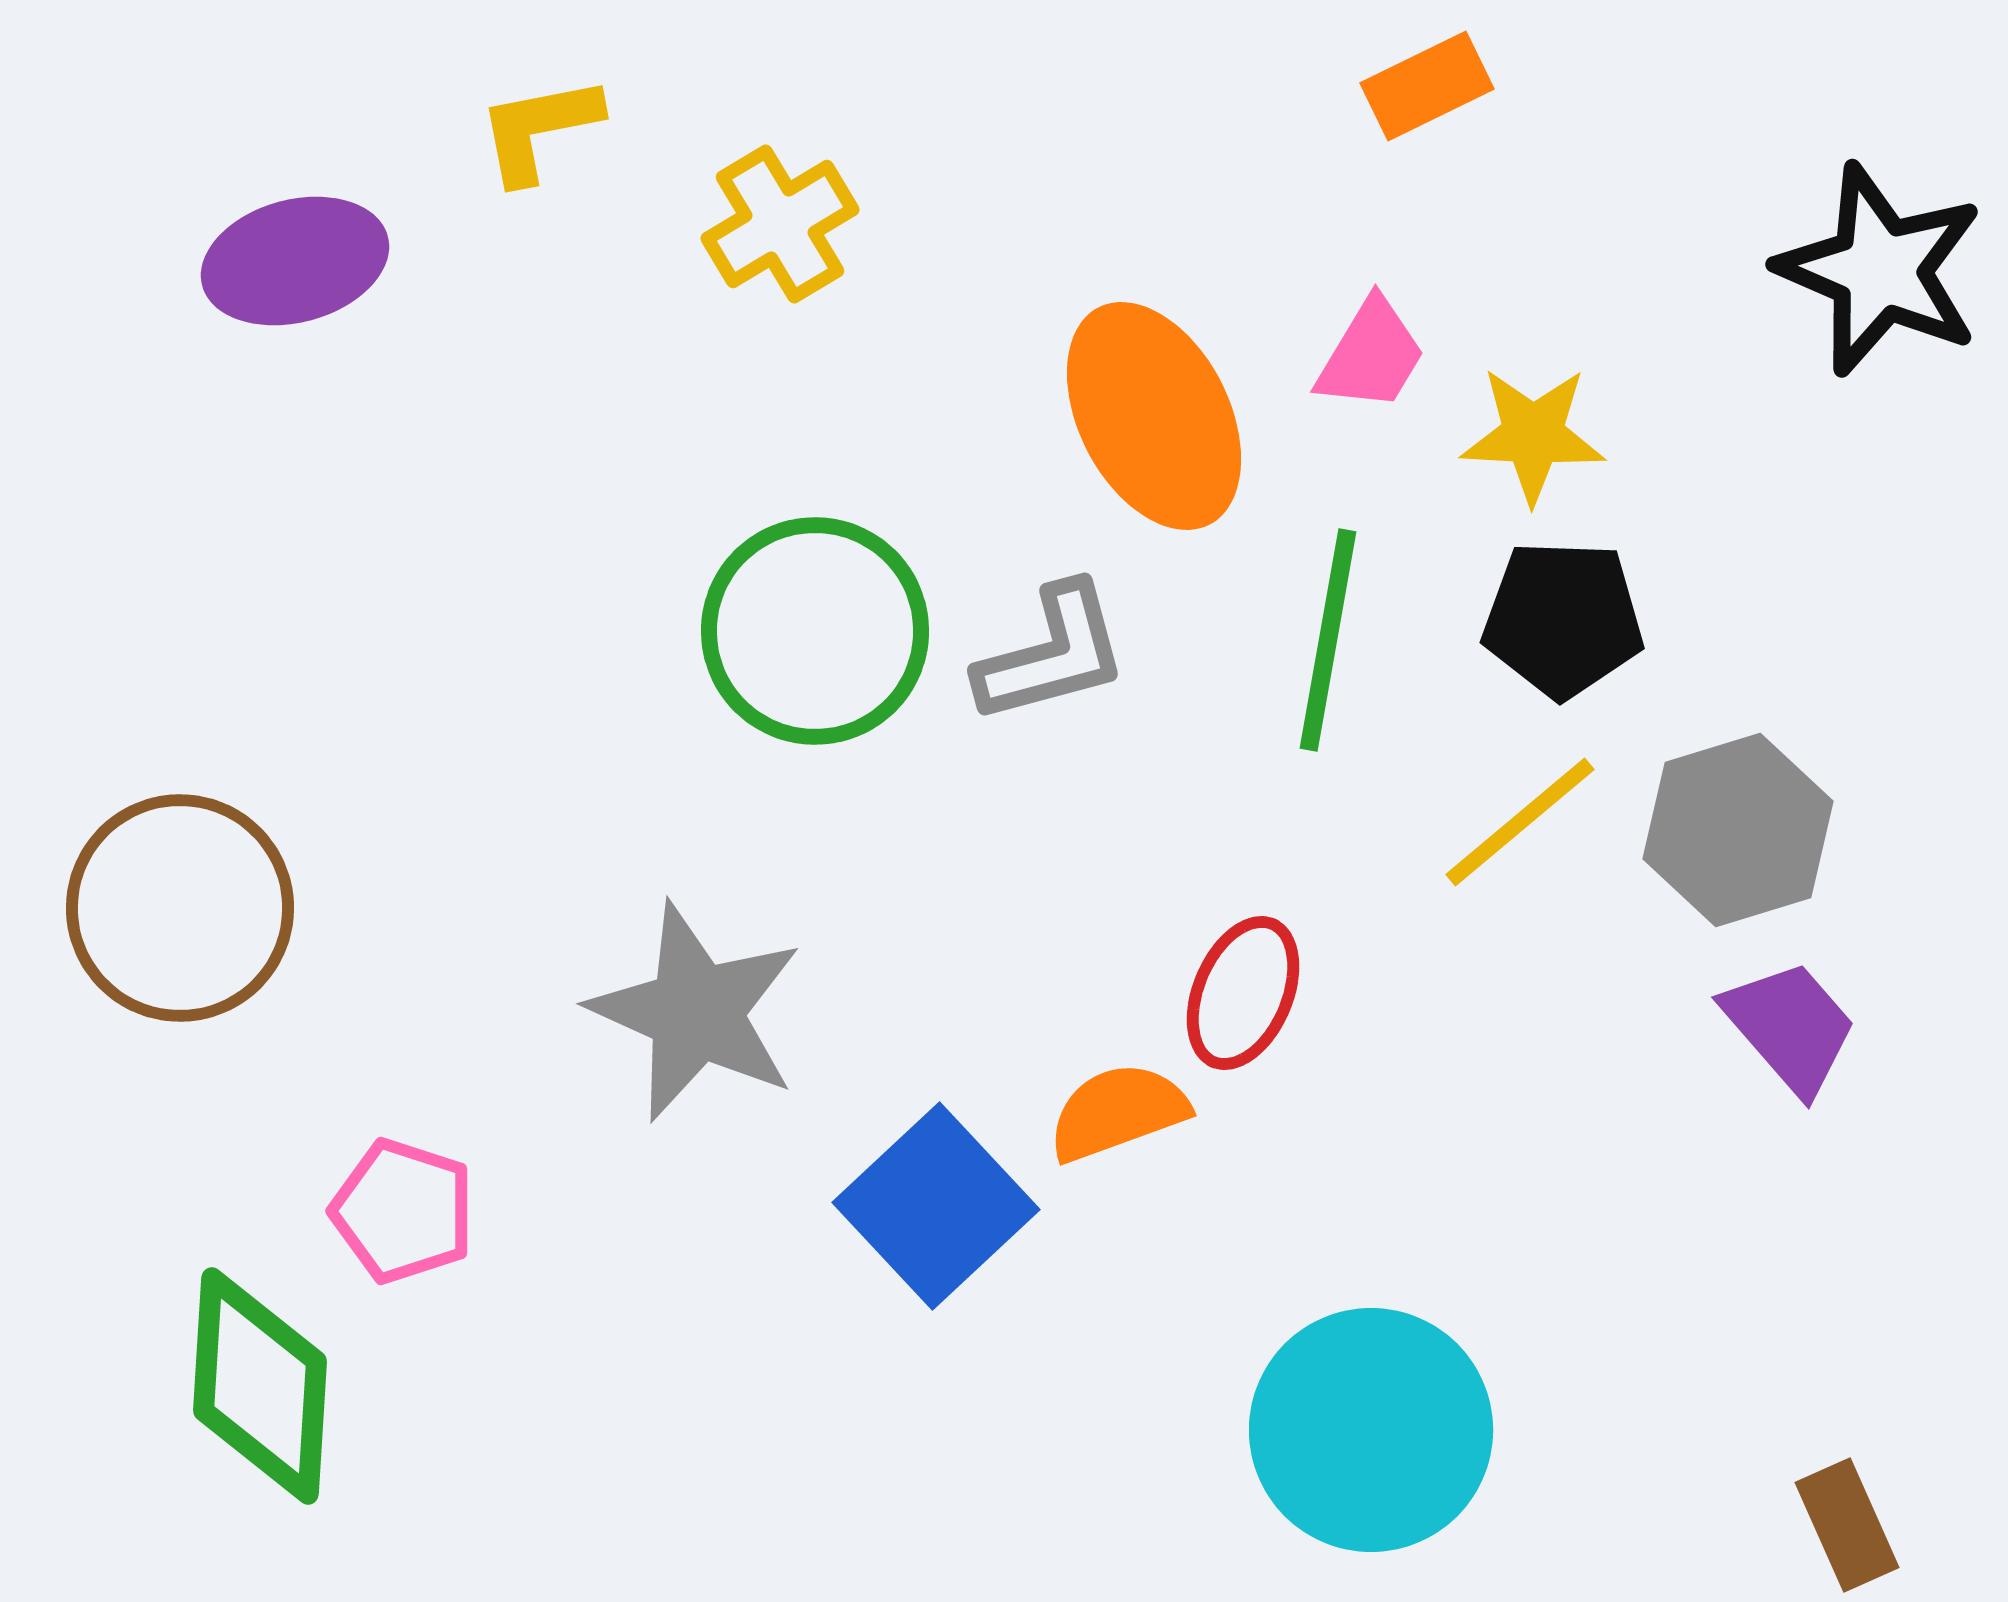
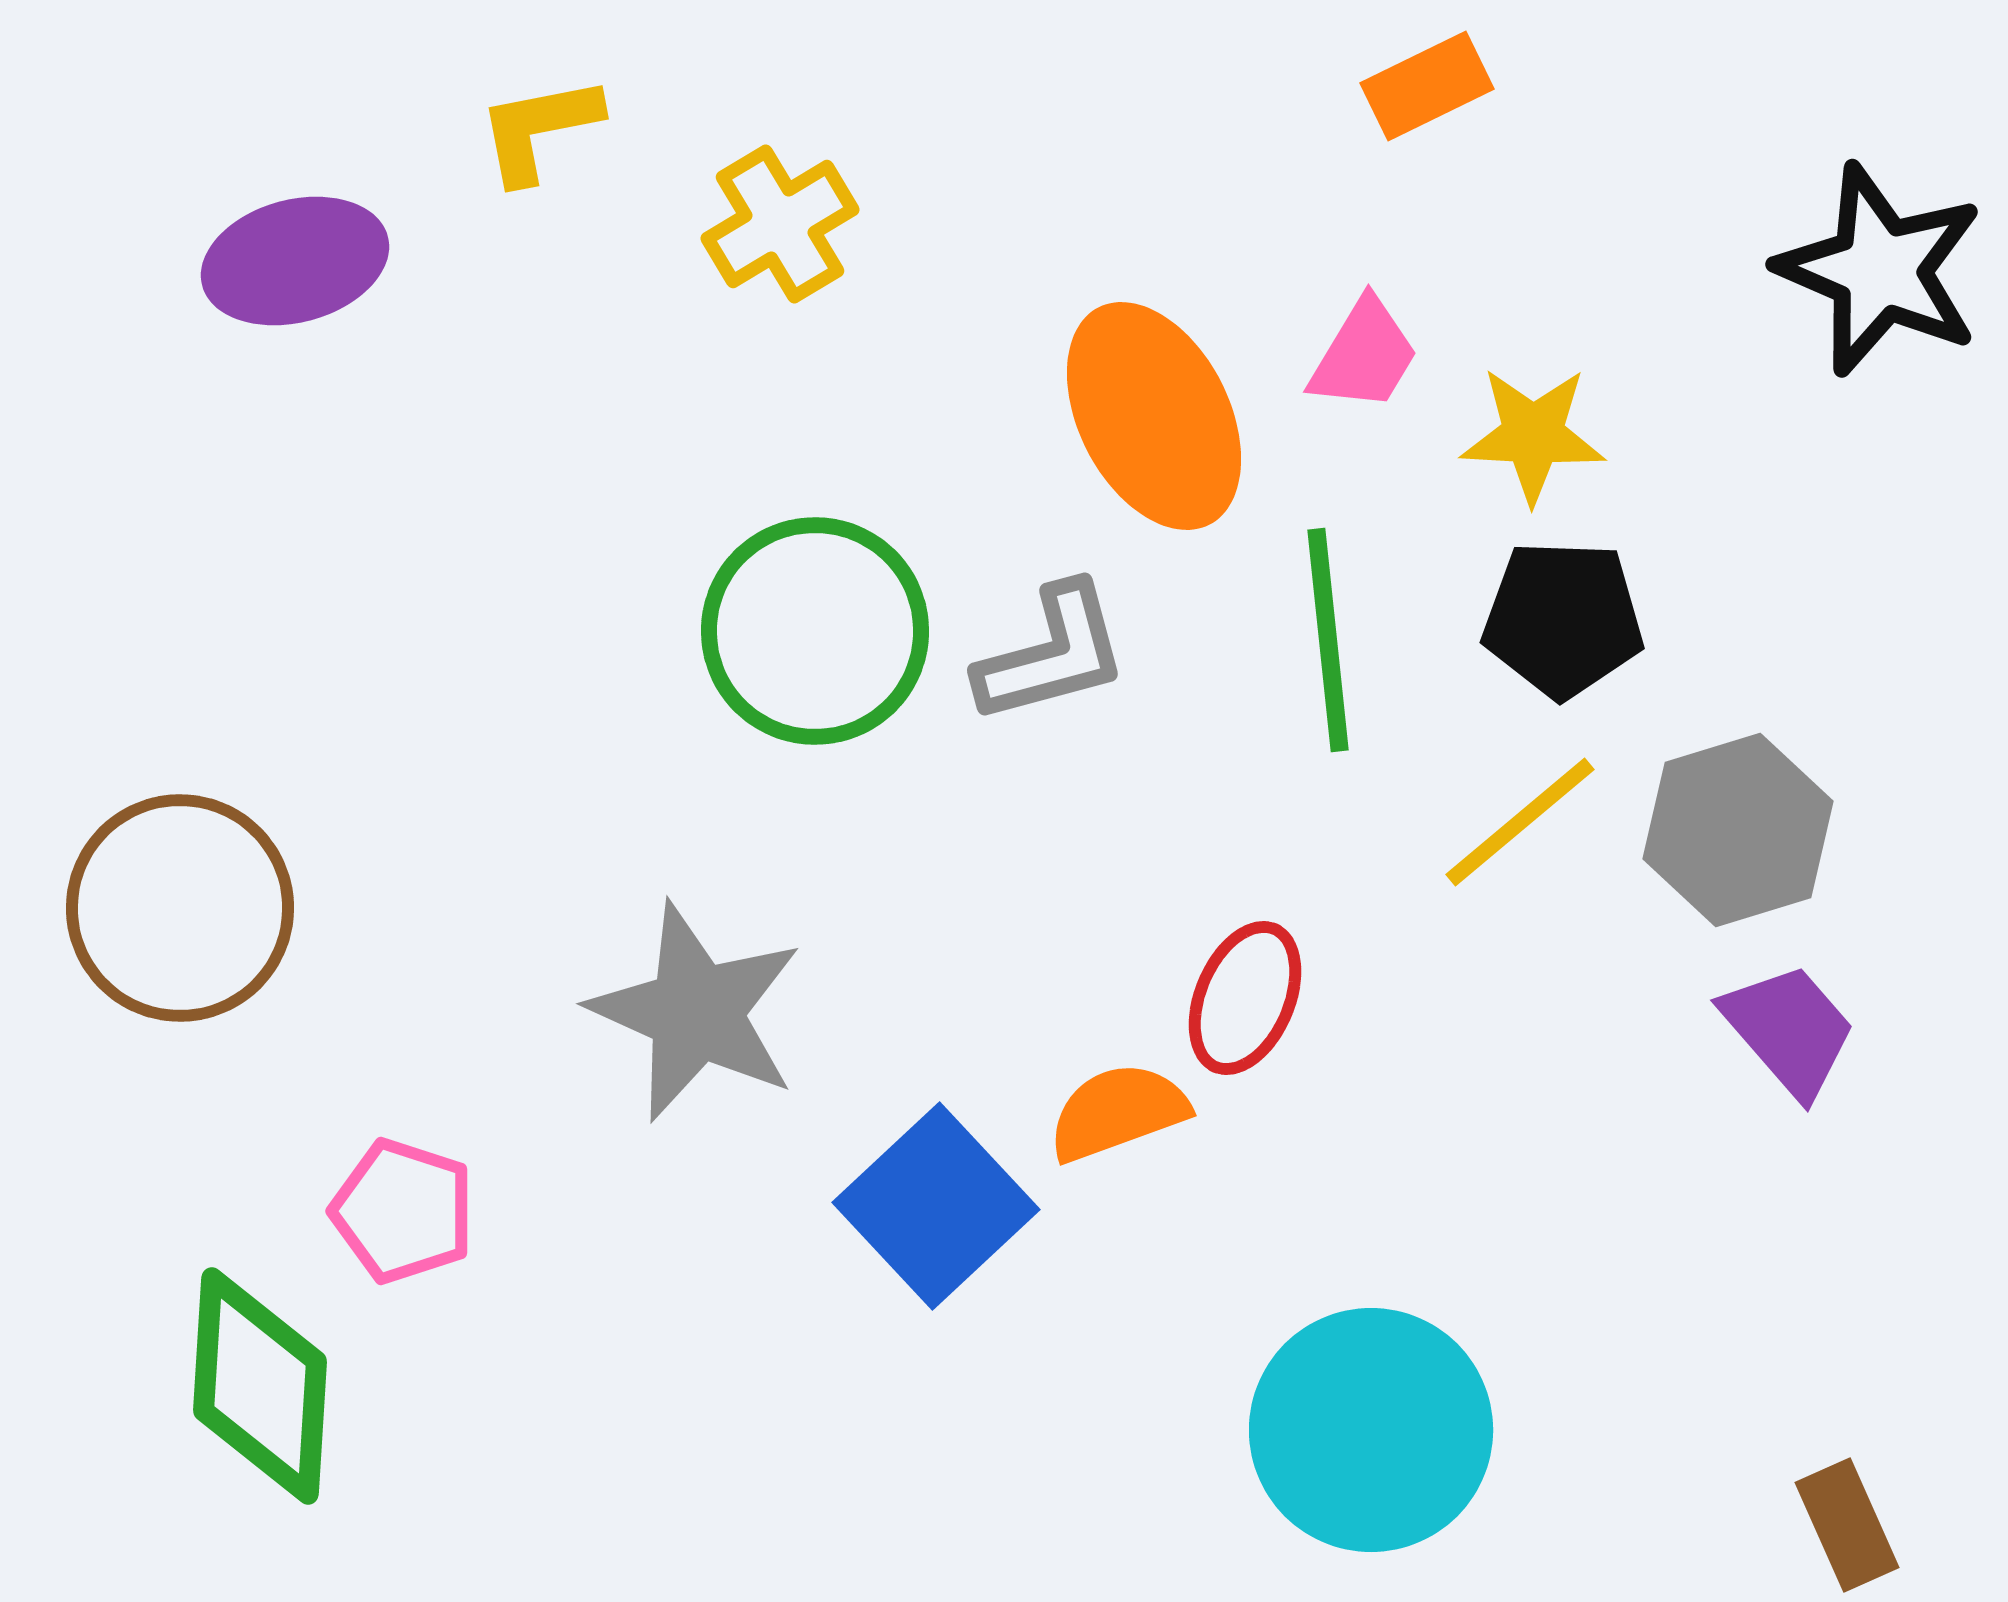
pink trapezoid: moved 7 px left
green line: rotated 16 degrees counterclockwise
red ellipse: moved 2 px right, 5 px down
purple trapezoid: moved 1 px left, 3 px down
